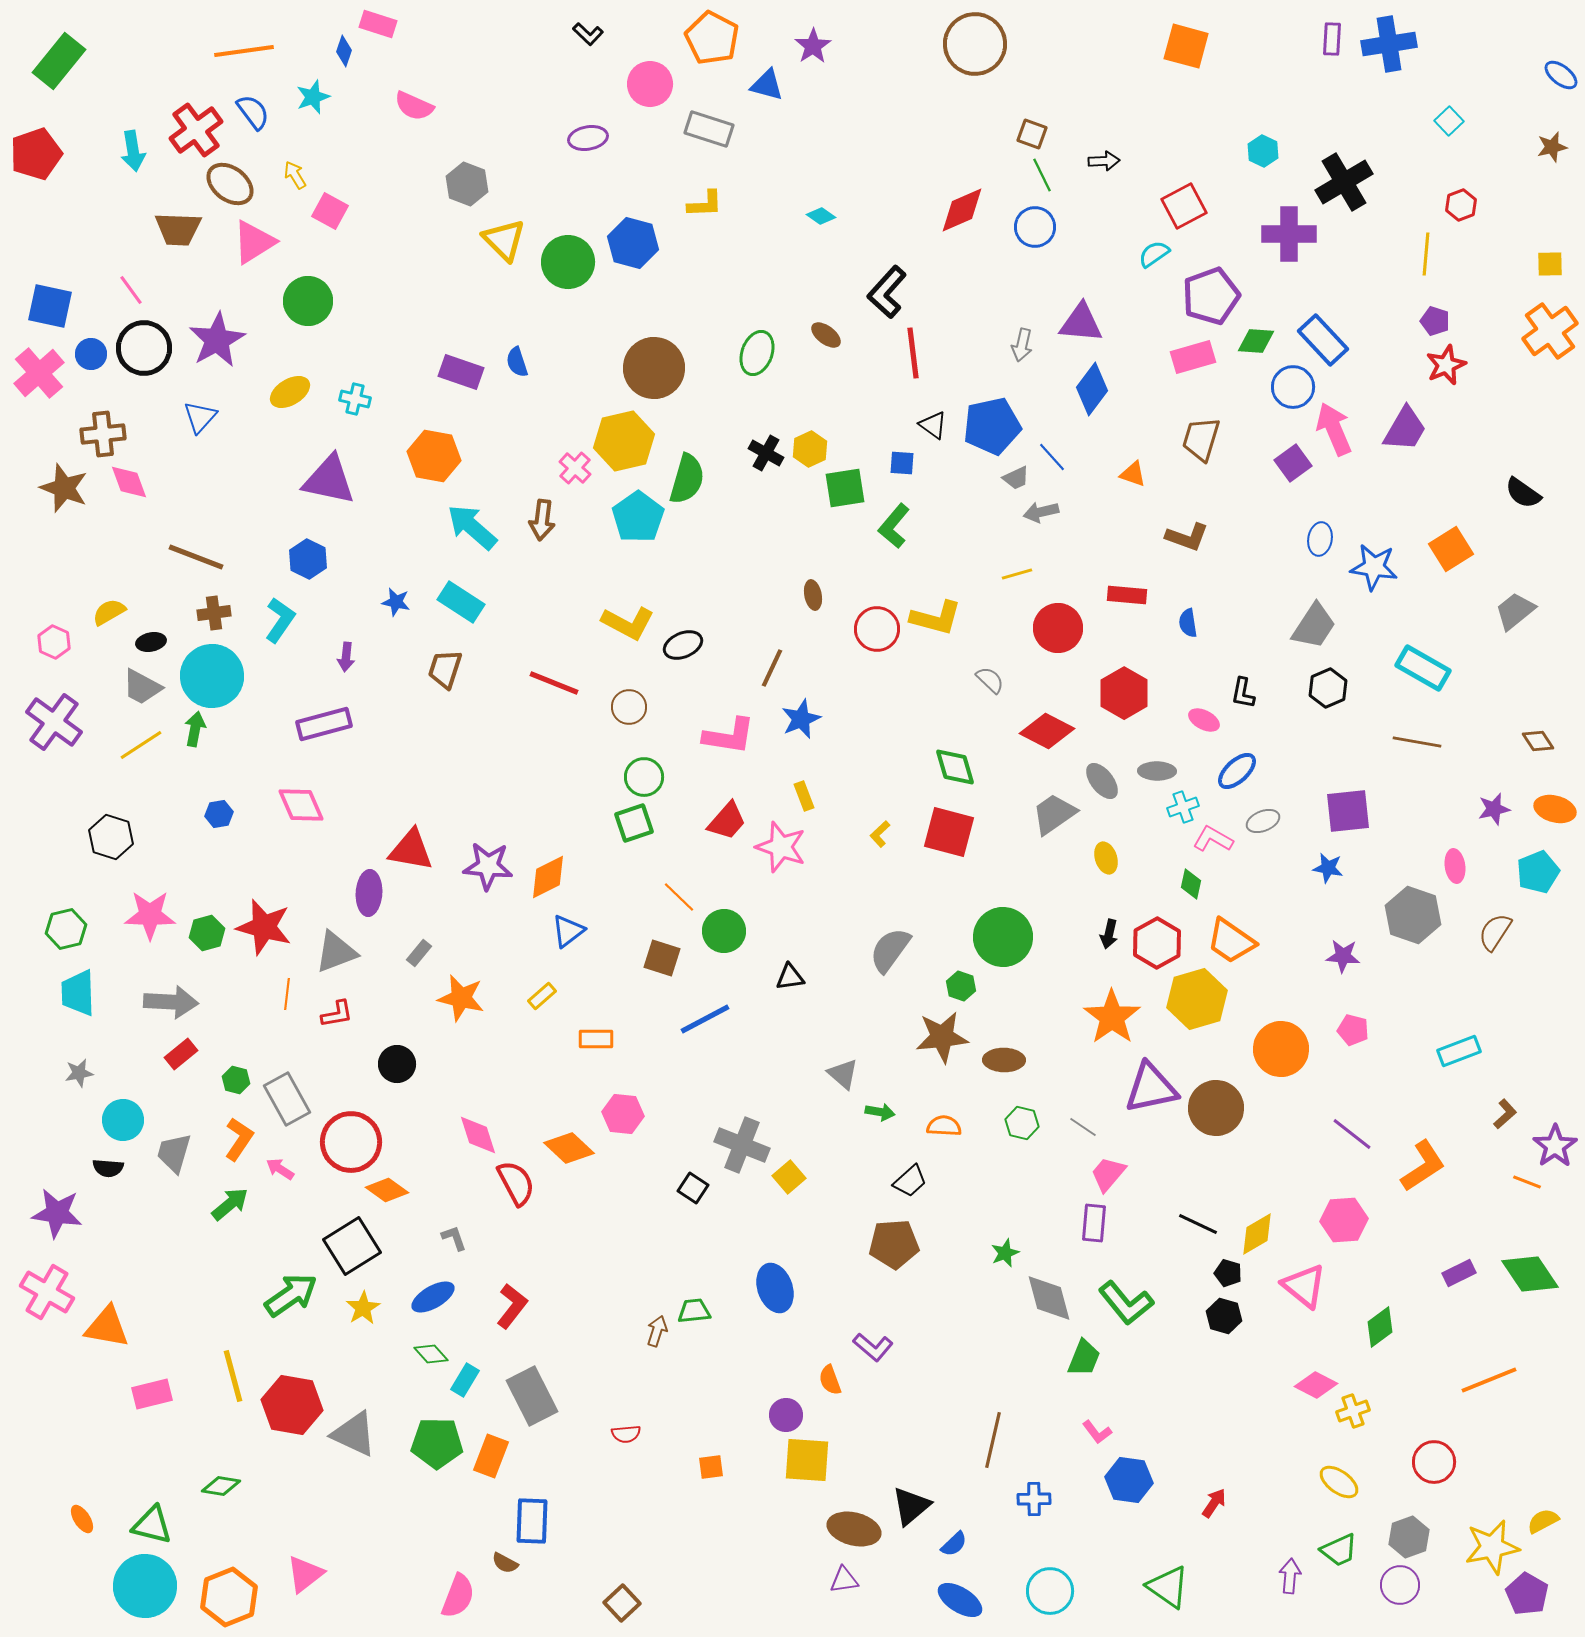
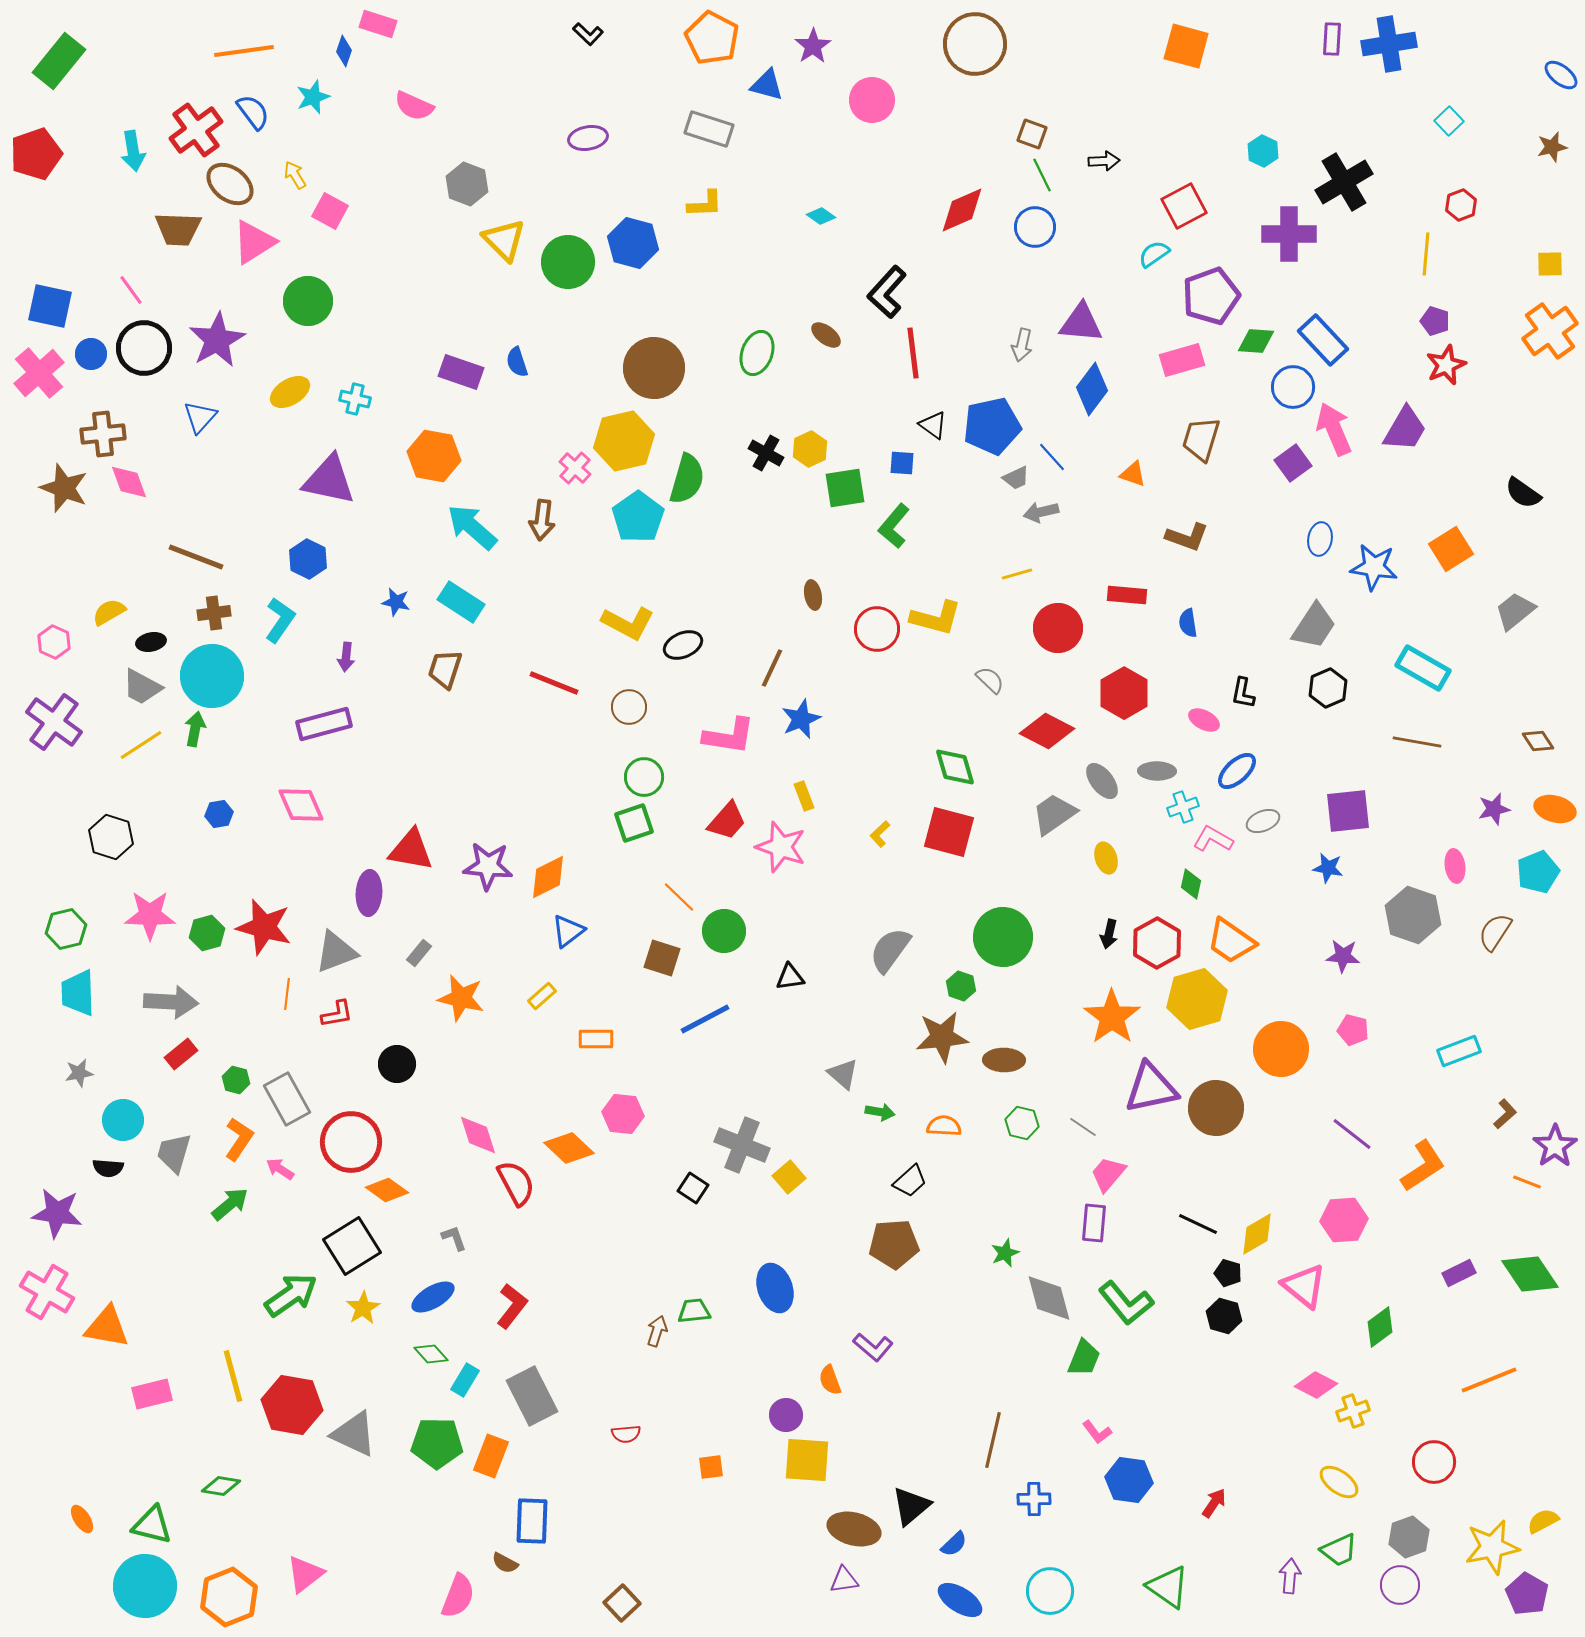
pink circle at (650, 84): moved 222 px right, 16 px down
pink rectangle at (1193, 357): moved 11 px left, 3 px down
